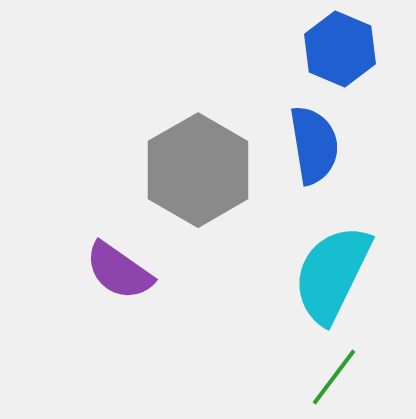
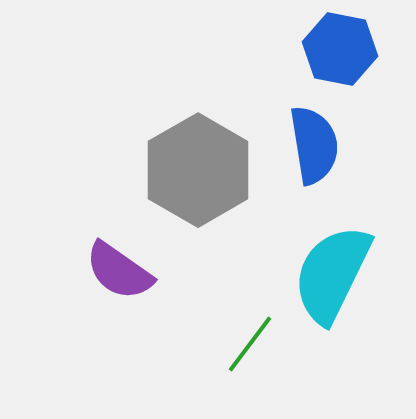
blue hexagon: rotated 12 degrees counterclockwise
green line: moved 84 px left, 33 px up
